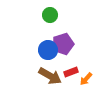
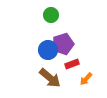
green circle: moved 1 px right
red rectangle: moved 1 px right, 8 px up
brown arrow: moved 2 px down; rotated 10 degrees clockwise
